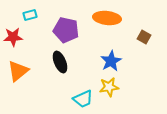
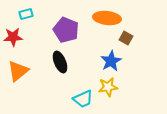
cyan rectangle: moved 4 px left, 1 px up
purple pentagon: rotated 10 degrees clockwise
brown square: moved 18 px left, 1 px down
yellow star: moved 1 px left
